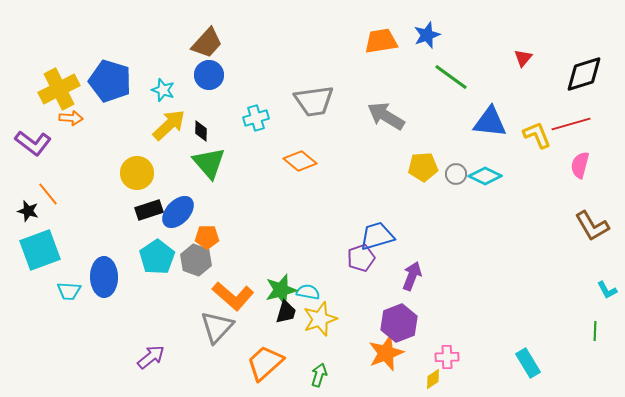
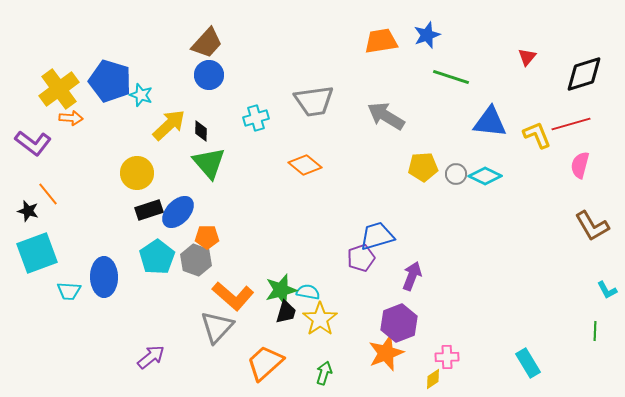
red triangle at (523, 58): moved 4 px right, 1 px up
green line at (451, 77): rotated 18 degrees counterclockwise
yellow cross at (59, 89): rotated 9 degrees counterclockwise
cyan star at (163, 90): moved 22 px left, 5 px down
orange diamond at (300, 161): moved 5 px right, 4 px down
cyan square at (40, 250): moved 3 px left, 3 px down
yellow star at (320, 319): rotated 16 degrees counterclockwise
green arrow at (319, 375): moved 5 px right, 2 px up
